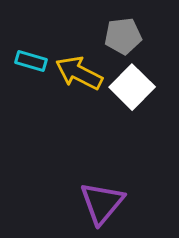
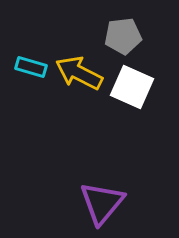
cyan rectangle: moved 6 px down
white square: rotated 21 degrees counterclockwise
